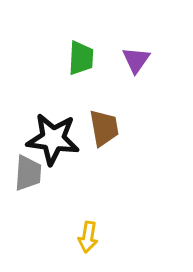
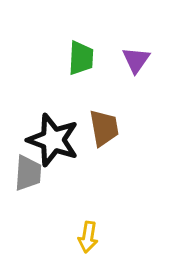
black star: moved 1 px down; rotated 12 degrees clockwise
